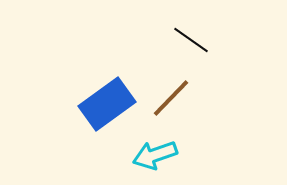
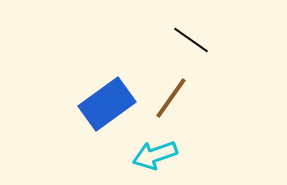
brown line: rotated 9 degrees counterclockwise
